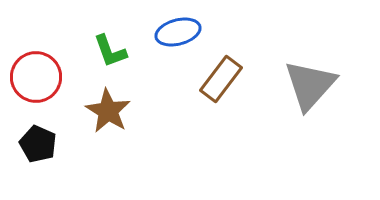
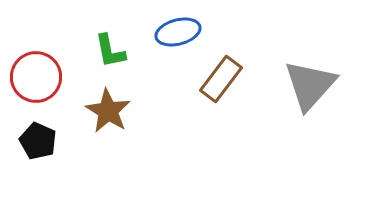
green L-shape: rotated 9 degrees clockwise
black pentagon: moved 3 px up
